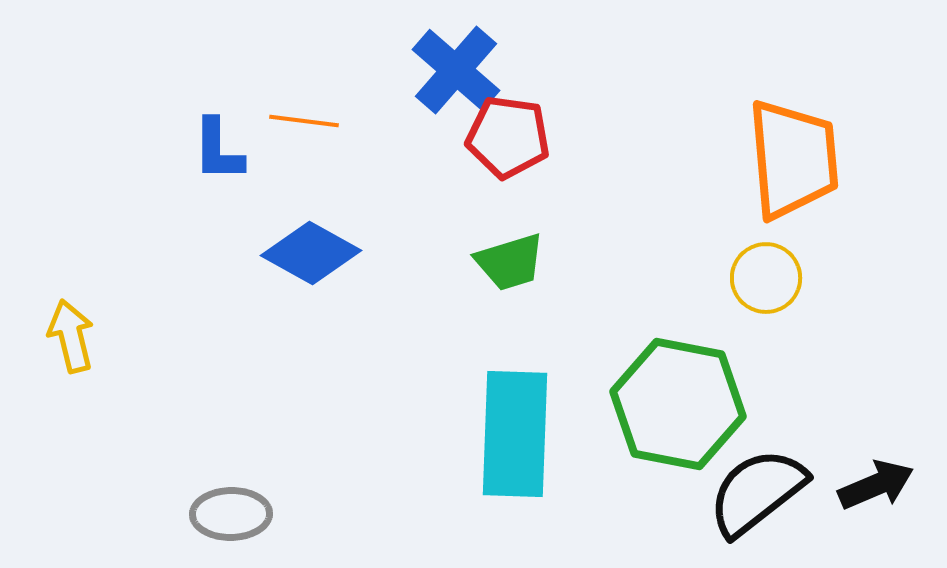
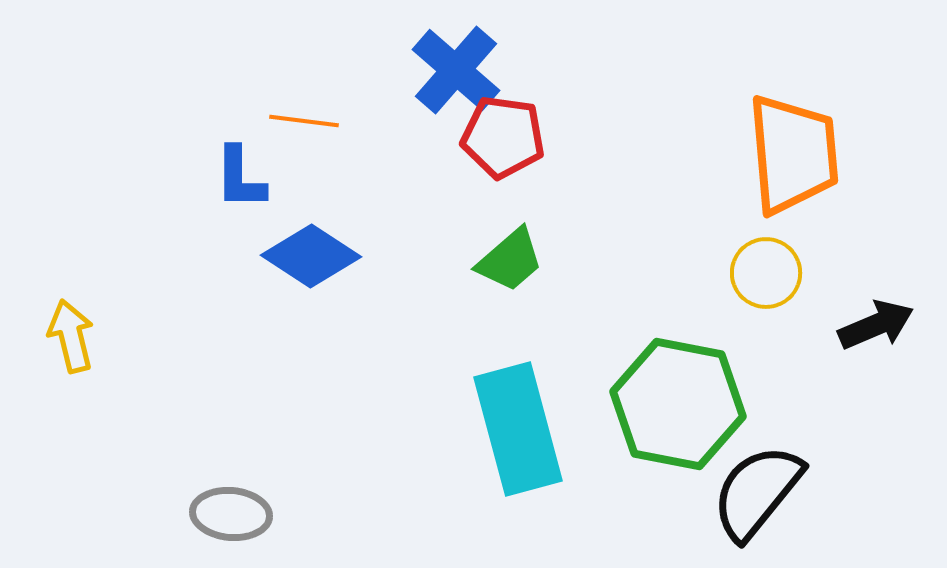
red pentagon: moved 5 px left
blue L-shape: moved 22 px right, 28 px down
orange trapezoid: moved 5 px up
blue diamond: moved 3 px down; rotated 4 degrees clockwise
green trapezoid: moved 2 px up; rotated 24 degrees counterclockwise
yellow circle: moved 5 px up
cyan rectangle: moved 3 px right, 5 px up; rotated 17 degrees counterclockwise
black arrow: moved 160 px up
black semicircle: rotated 13 degrees counterclockwise
gray ellipse: rotated 6 degrees clockwise
